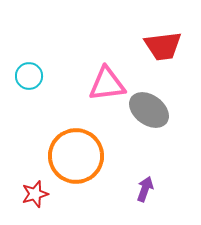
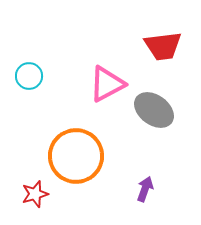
pink triangle: rotated 21 degrees counterclockwise
gray ellipse: moved 5 px right
